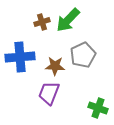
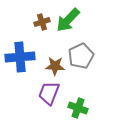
gray pentagon: moved 2 px left, 1 px down
green cross: moved 20 px left
